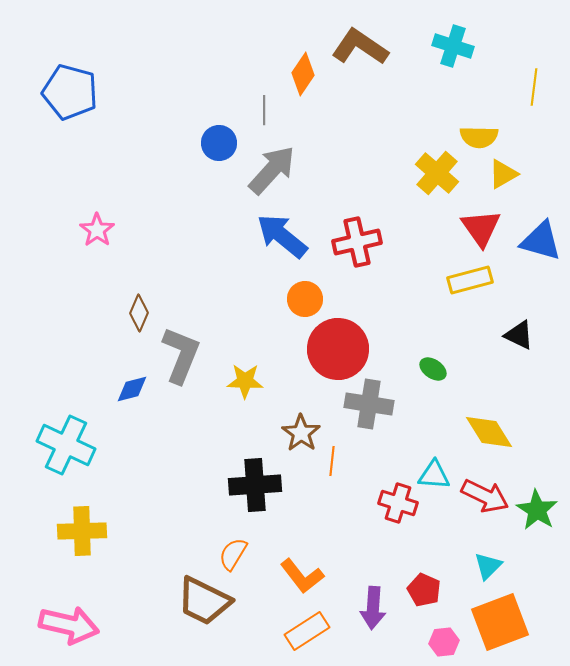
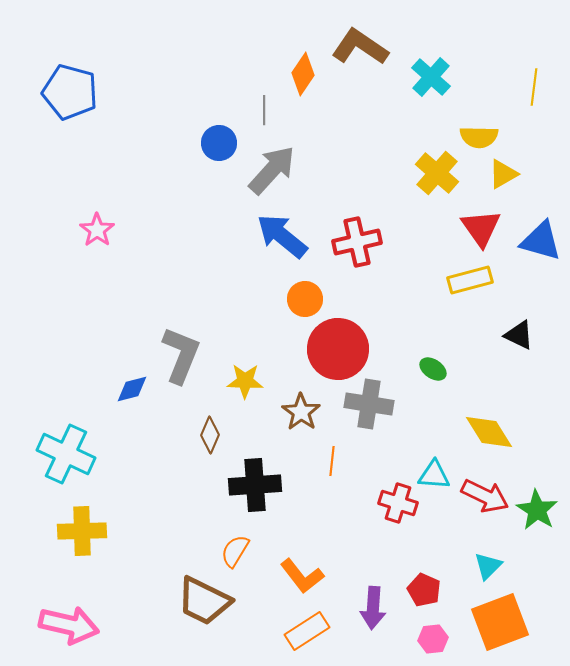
cyan cross at (453, 46): moved 22 px left, 31 px down; rotated 24 degrees clockwise
brown diamond at (139, 313): moved 71 px right, 122 px down
brown star at (301, 433): moved 21 px up
cyan cross at (66, 445): moved 9 px down
orange semicircle at (233, 554): moved 2 px right, 3 px up
pink hexagon at (444, 642): moved 11 px left, 3 px up
